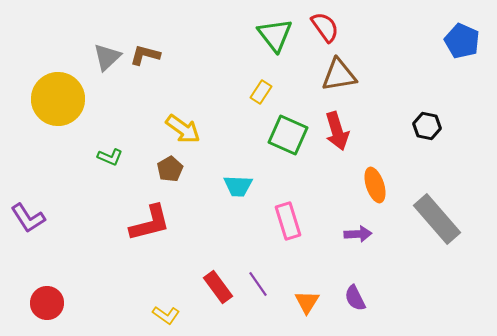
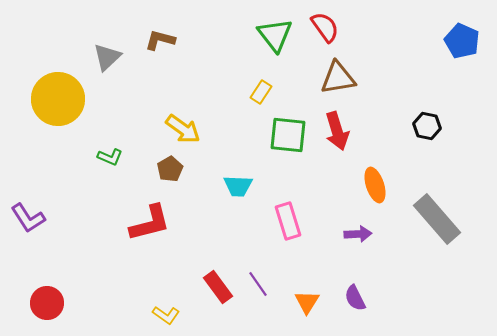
brown L-shape: moved 15 px right, 15 px up
brown triangle: moved 1 px left, 3 px down
green square: rotated 18 degrees counterclockwise
